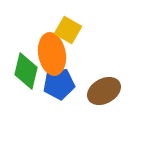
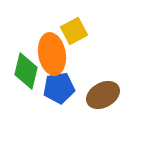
yellow square: moved 6 px right, 1 px down; rotated 32 degrees clockwise
blue pentagon: moved 4 px down
brown ellipse: moved 1 px left, 4 px down
